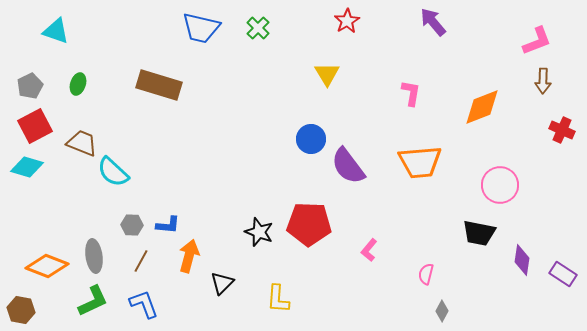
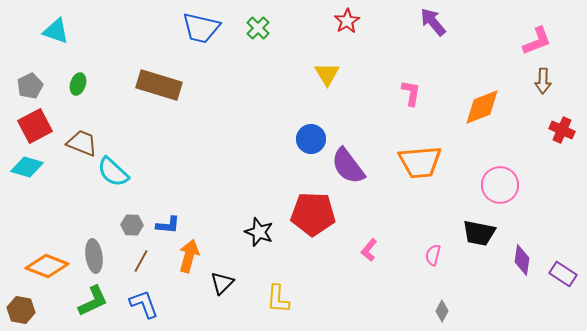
red pentagon at (309, 224): moved 4 px right, 10 px up
pink semicircle at (426, 274): moved 7 px right, 19 px up
